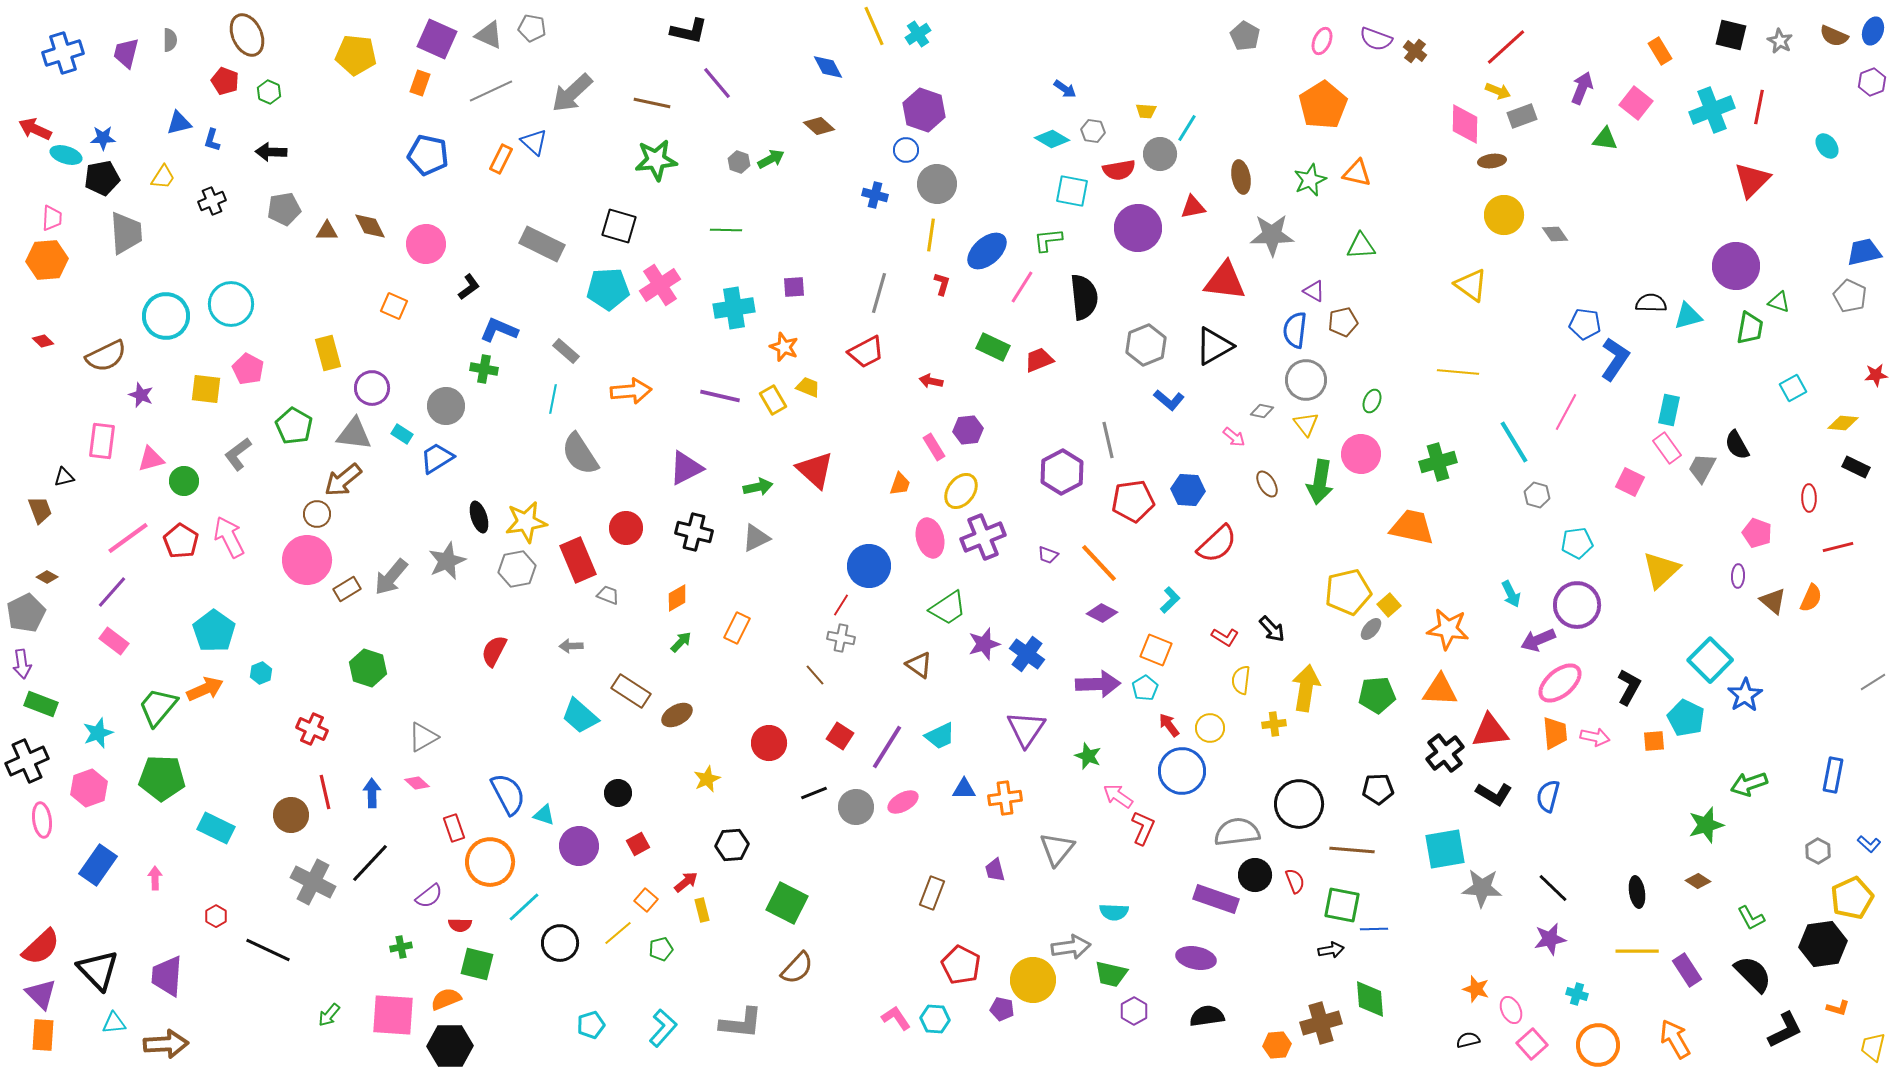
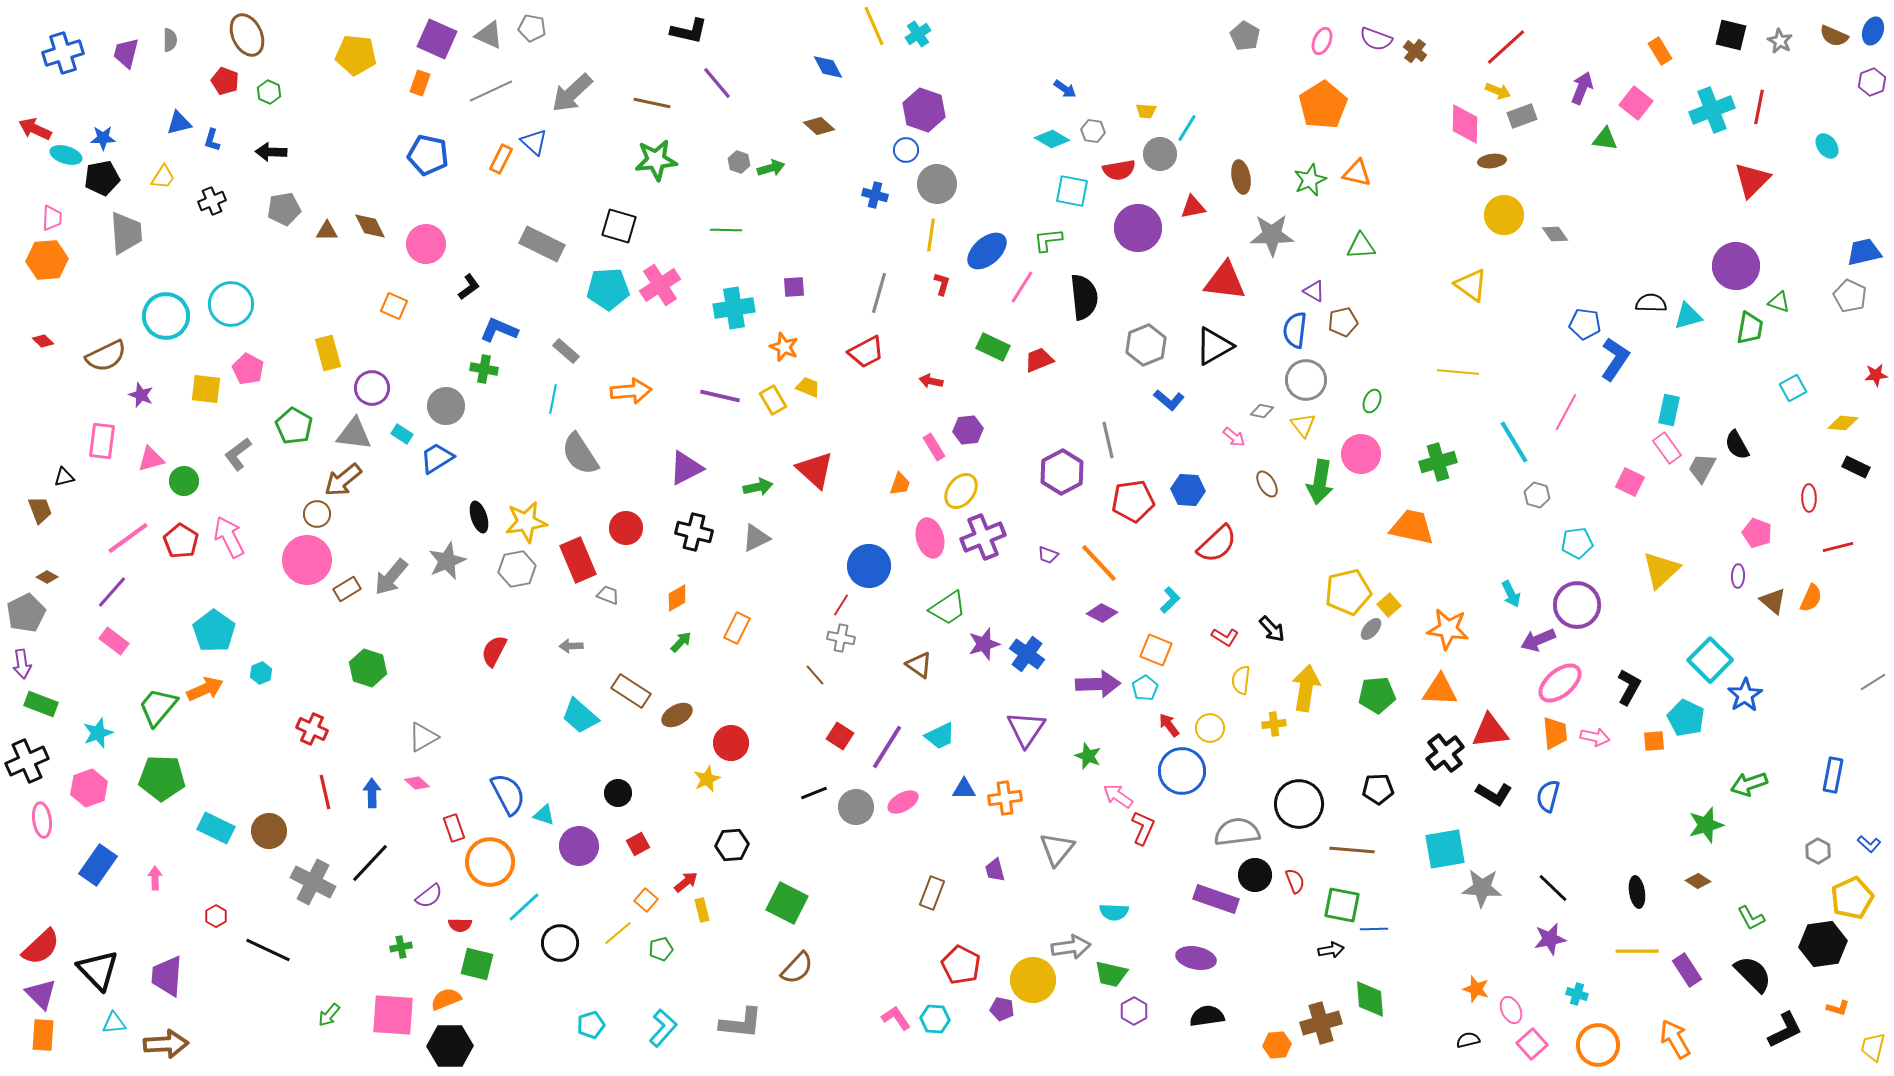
green arrow at (771, 159): moved 9 px down; rotated 12 degrees clockwise
yellow triangle at (1306, 424): moved 3 px left, 1 px down
red circle at (769, 743): moved 38 px left
brown circle at (291, 815): moved 22 px left, 16 px down
